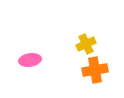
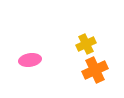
orange cross: rotated 15 degrees counterclockwise
